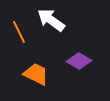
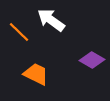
orange line: rotated 20 degrees counterclockwise
purple diamond: moved 13 px right, 1 px up
